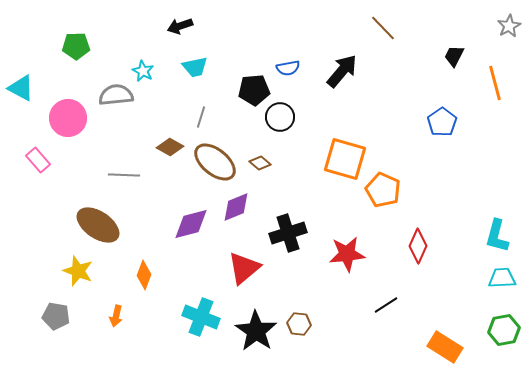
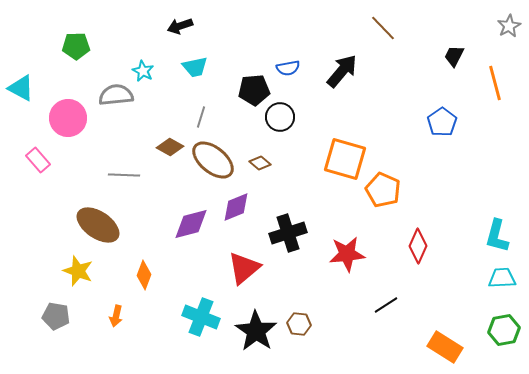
brown ellipse at (215, 162): moved 2 px left, 2 px up
